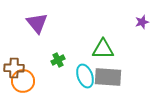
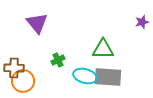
cyan ellipse: rotated 55 degrees counterclockwise
